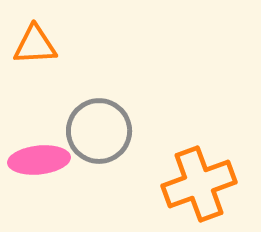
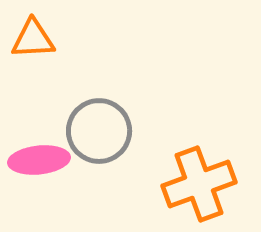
orange triangle: moved 2 px left, 6 px up
